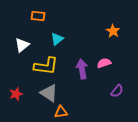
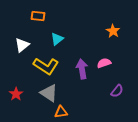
yellow L-shape: rotated 25 degrees clockwise
red star: rotated 16 degrees counterclockwise
